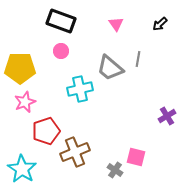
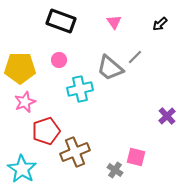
pink triangle: moved 2 px left, 2 px up
pink circle: moved 2 px left, 9 px down
gray line: moved 3 px left, 2 px up; rotated 35 degrees clockwise
purple cross: rotated 12 degrees counterclockwise
